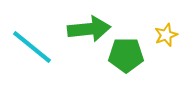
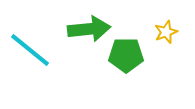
yellow star: moved 3 px up
cyan line: moved 2 px left, 3 px down
